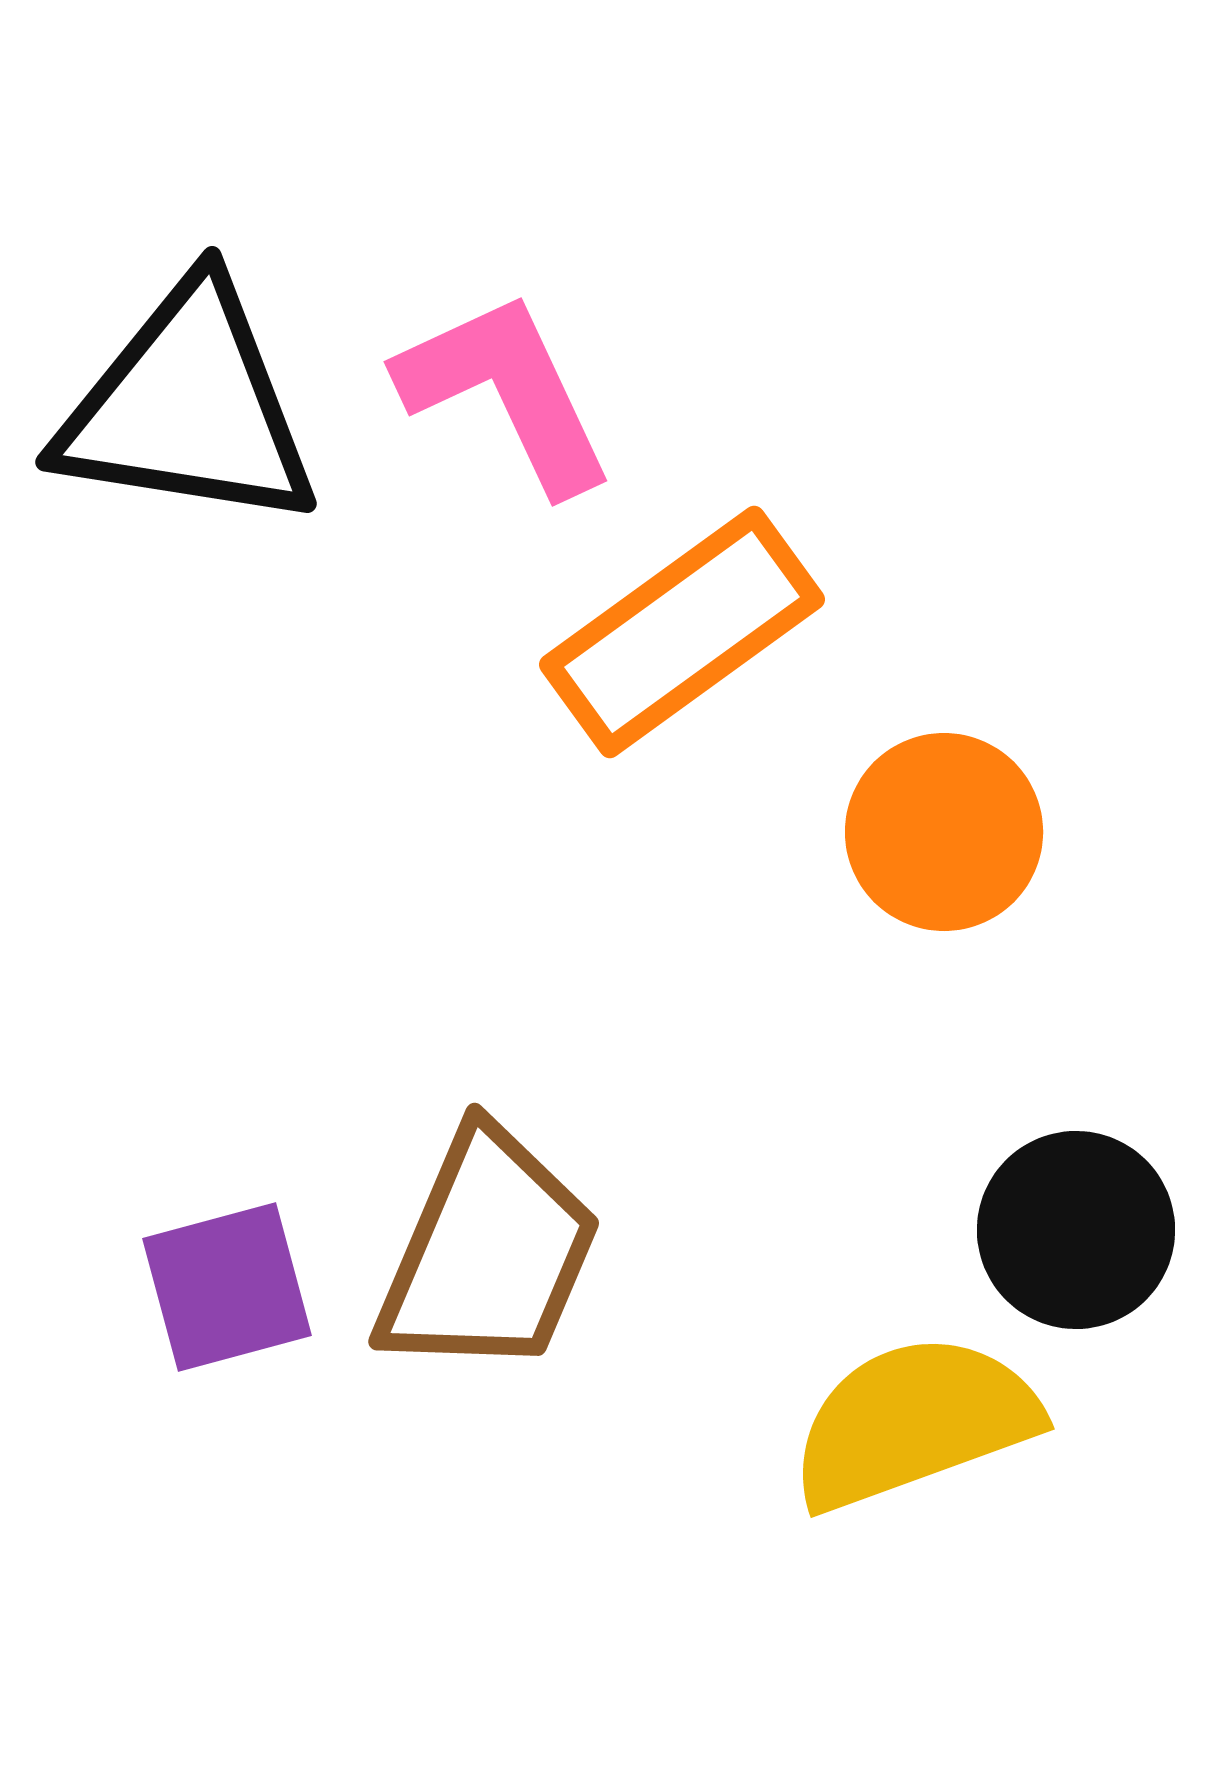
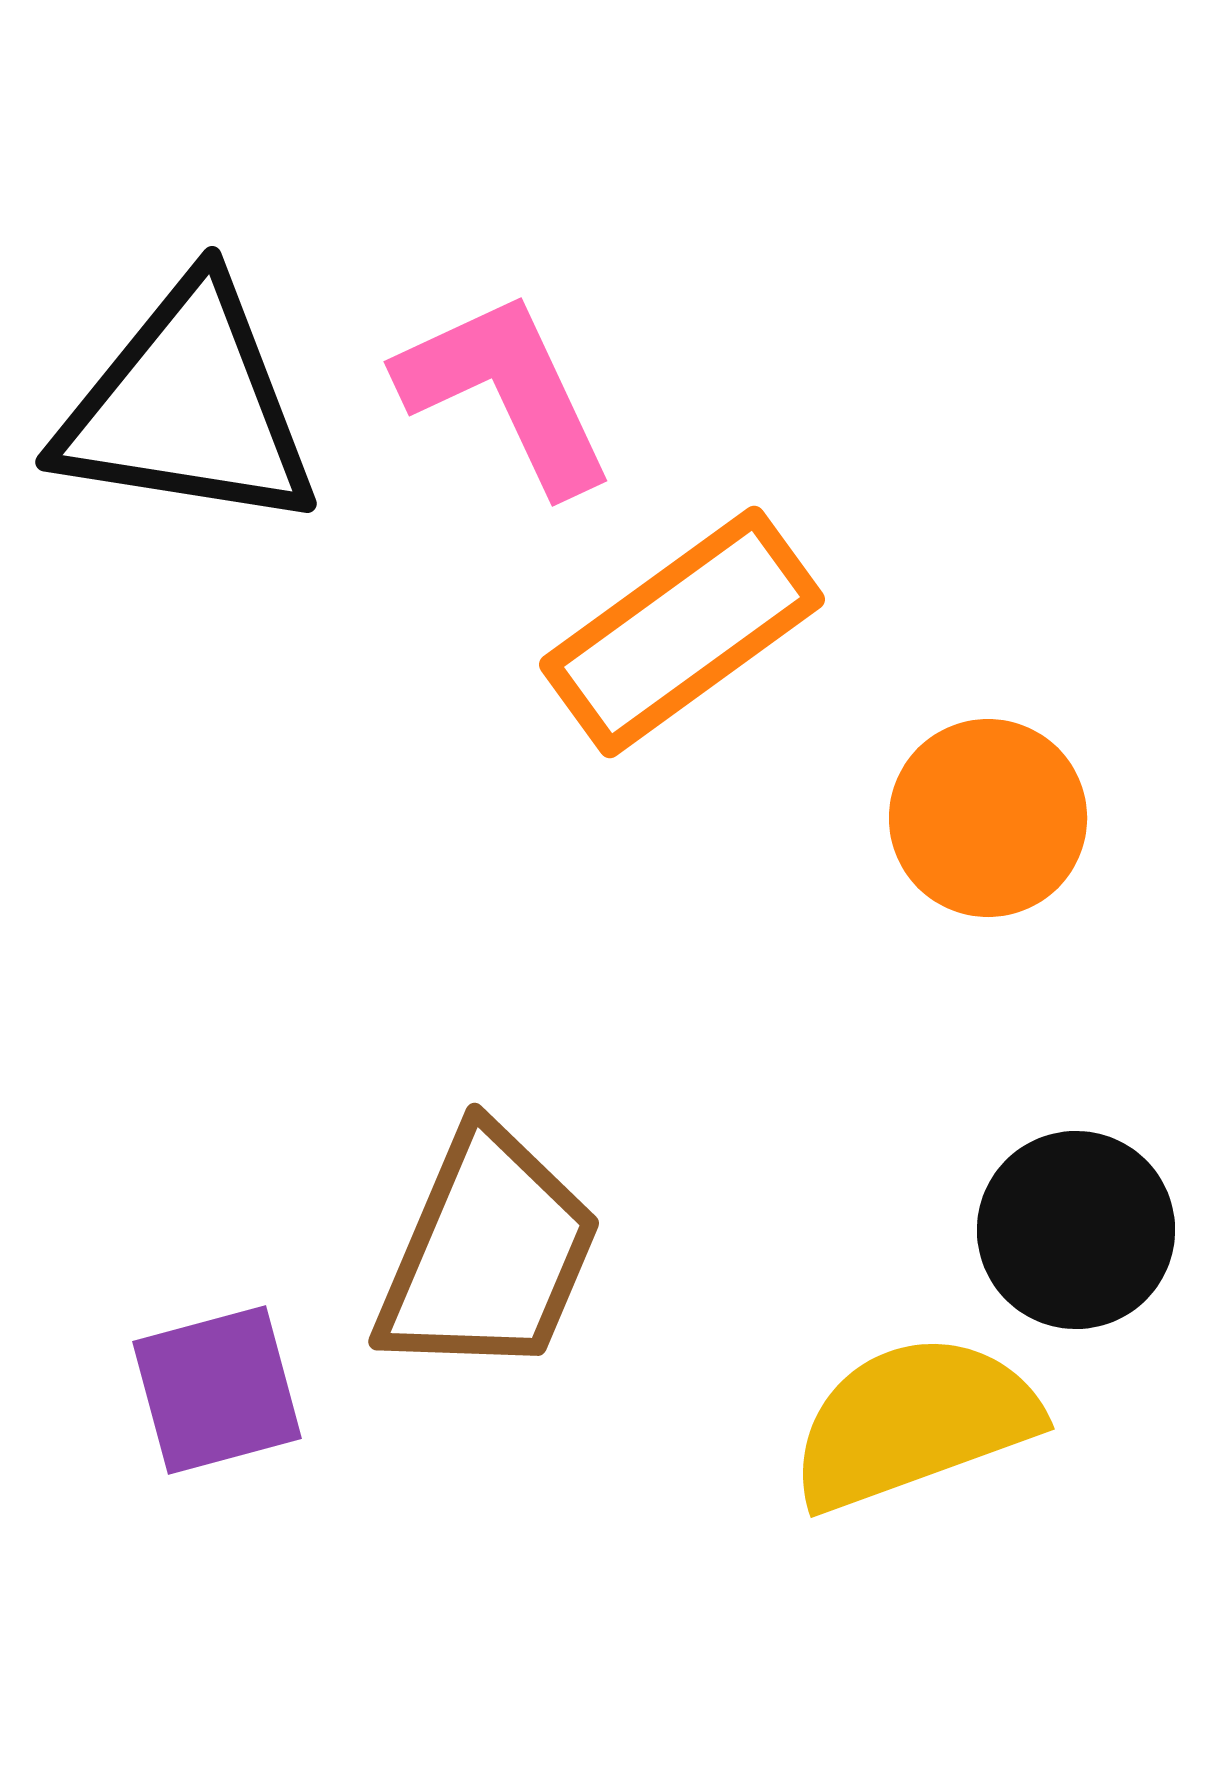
orange circle: moved 44 px right, 14 px up
purple square: moved 10 px left, 103 px down
